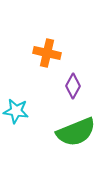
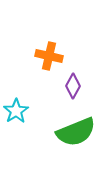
orange cross: moved 2 px right, 3 px down
cyan star: rotated 30 degrees clockwise
